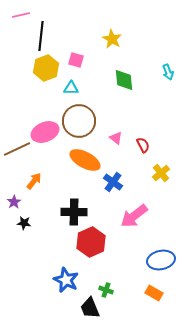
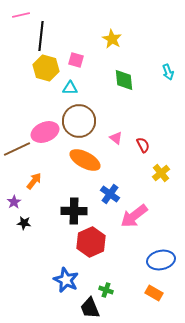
yellow hexagon: rotated 25 degrees counterclockwise
cyan triangle: moved 1 px left
blue cross: moved 3 px left, 12 px down
black cross: moved 1 px up
